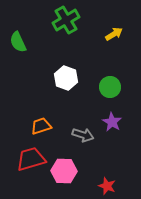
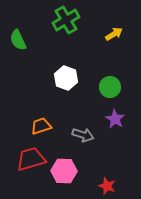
green semicircle: moved 2 px up
purple star: moved 3 px right, 3 px up
